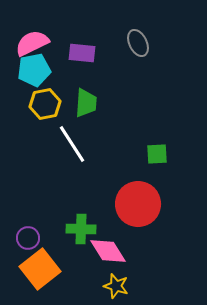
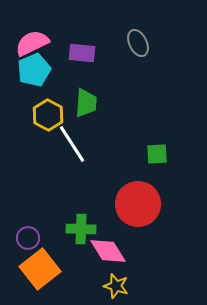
cyan pentagon: rotated 12 degrees counterclockwise
yellow hexagon: moved 3 px right, 11 px down; rotated 20 degrees counterclockwise
